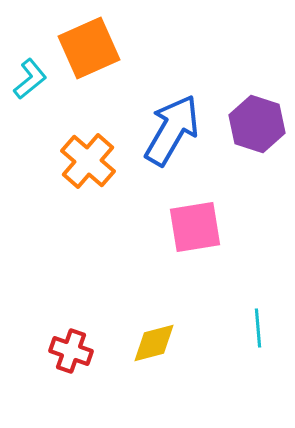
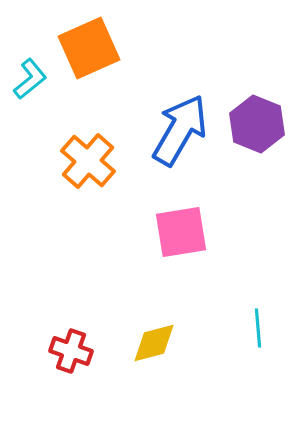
purple hexagon: rotated 4 degrees clockwise
blue arrow: moved 8 px right
pink square: moved 14 px left, 5 px down
